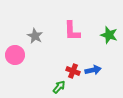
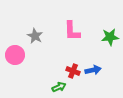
green star: moved 1 px right, 2 px down; rotated 24 degrees counterclockwise
green arrow: rotated 24 degrees clockwise
